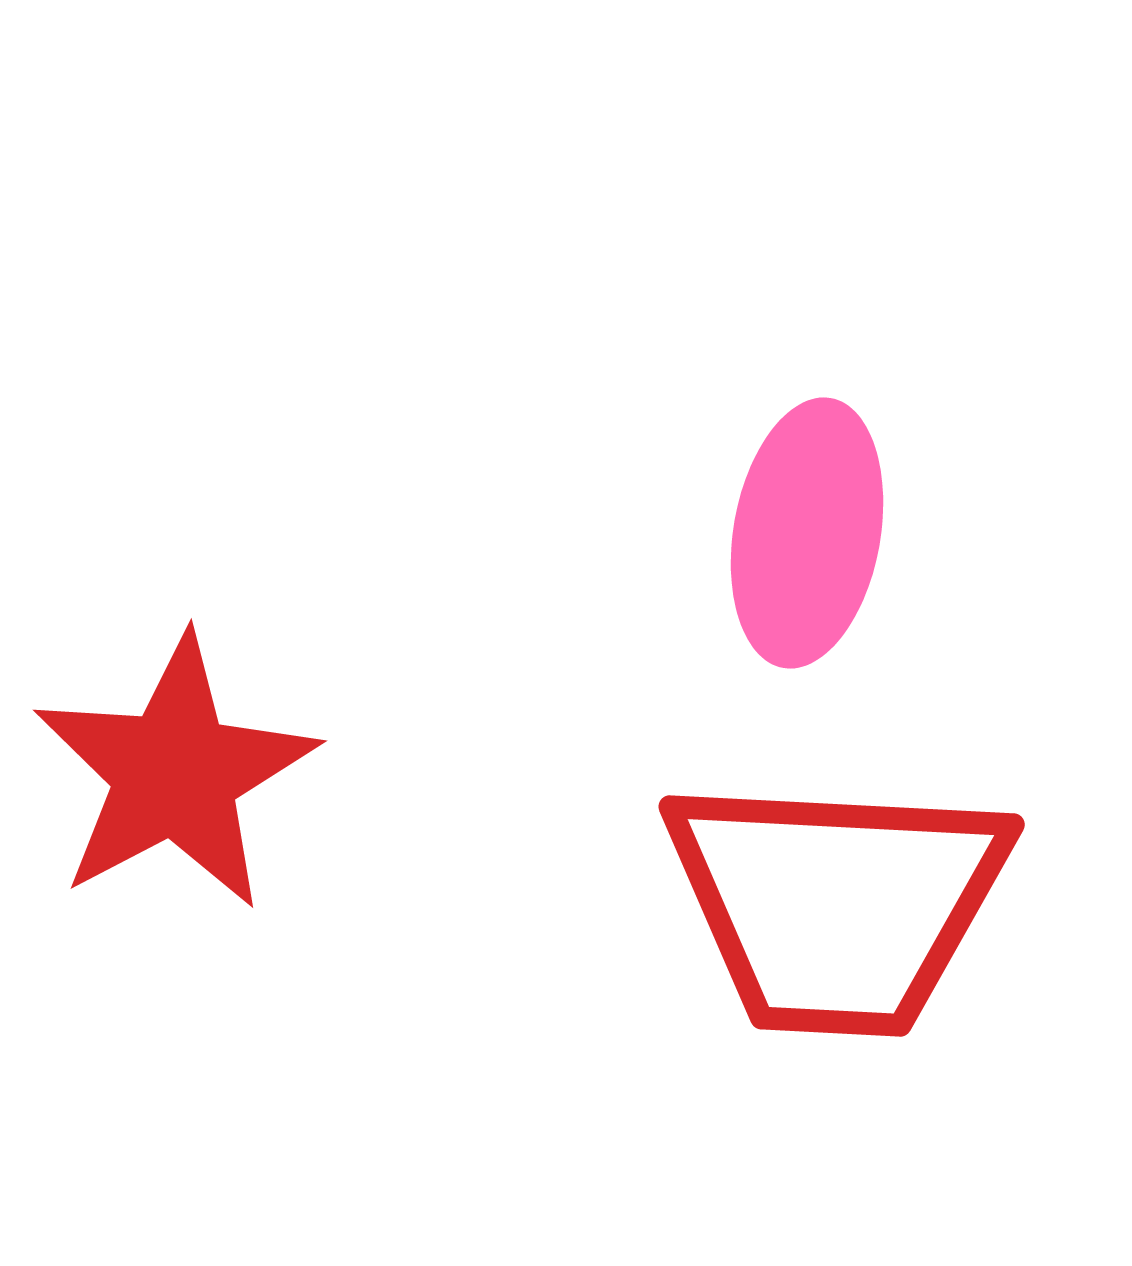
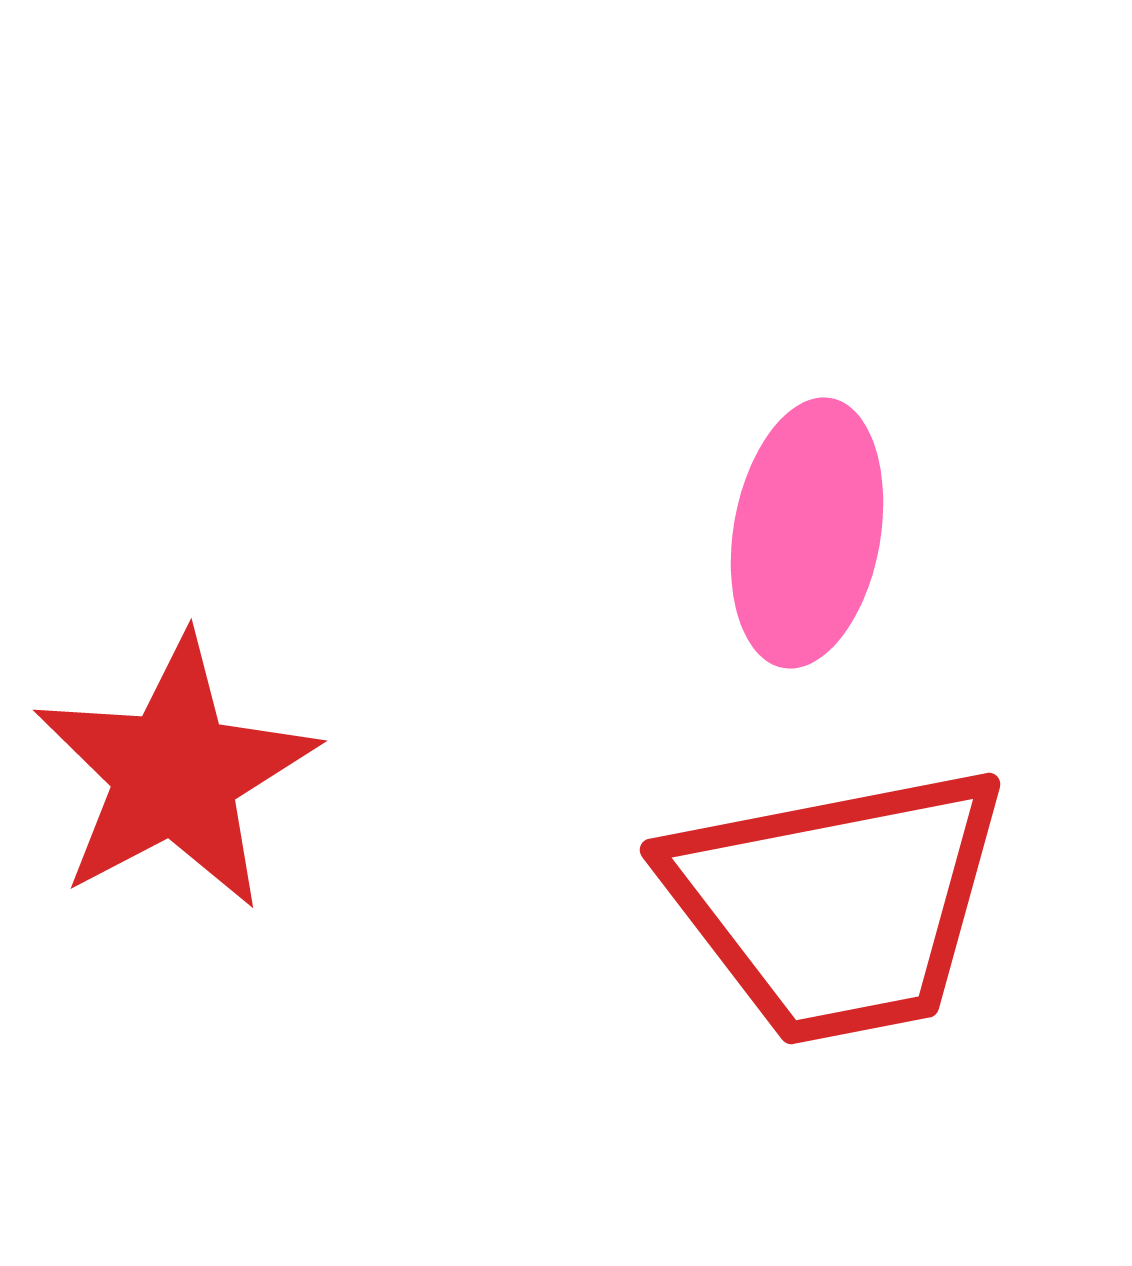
red trapezoid: rotated 14 degrees counterclockwise
